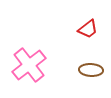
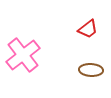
pink cross: moved 6 px left, 10 px up
